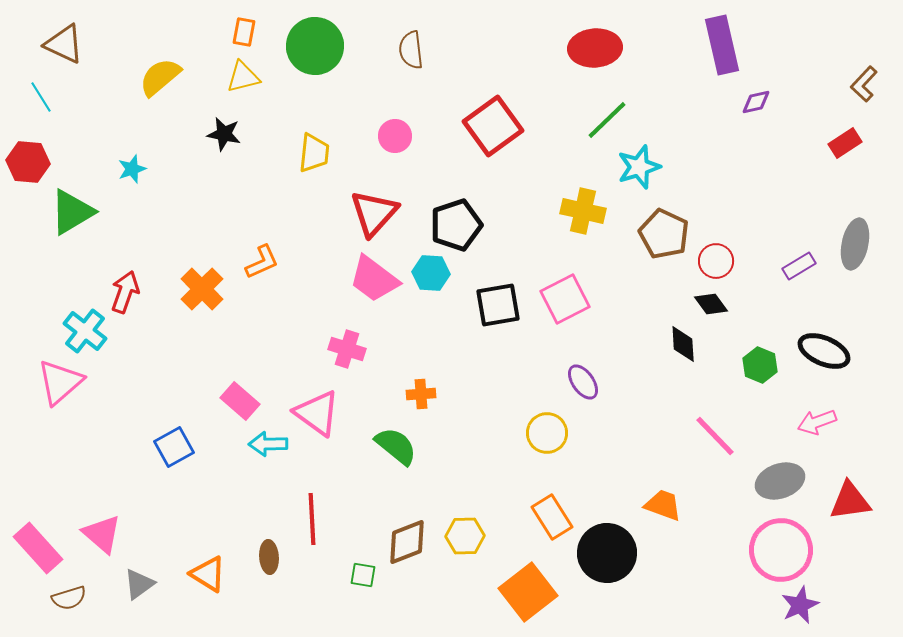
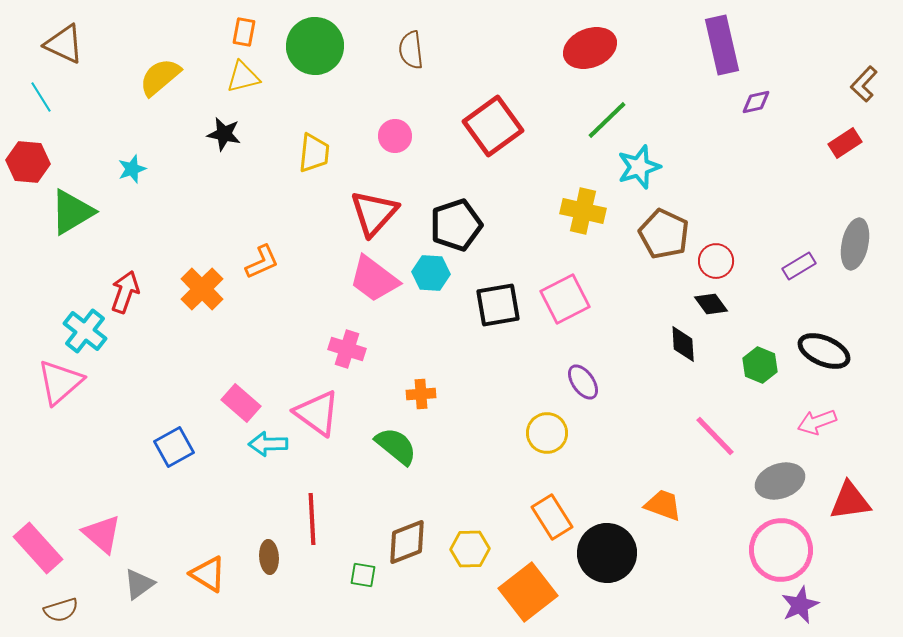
red ellipse at (595, 48): moved 5 px left; rotated 18 degrees counterclockwise
pink rectangle at (240, 401): moved 1 px right, 2 px down
yellow hexagon at (465, 536): moved 5 px right, 13 px down
brown semicircle at (69, 598): moved 8 px left, 12 px down
